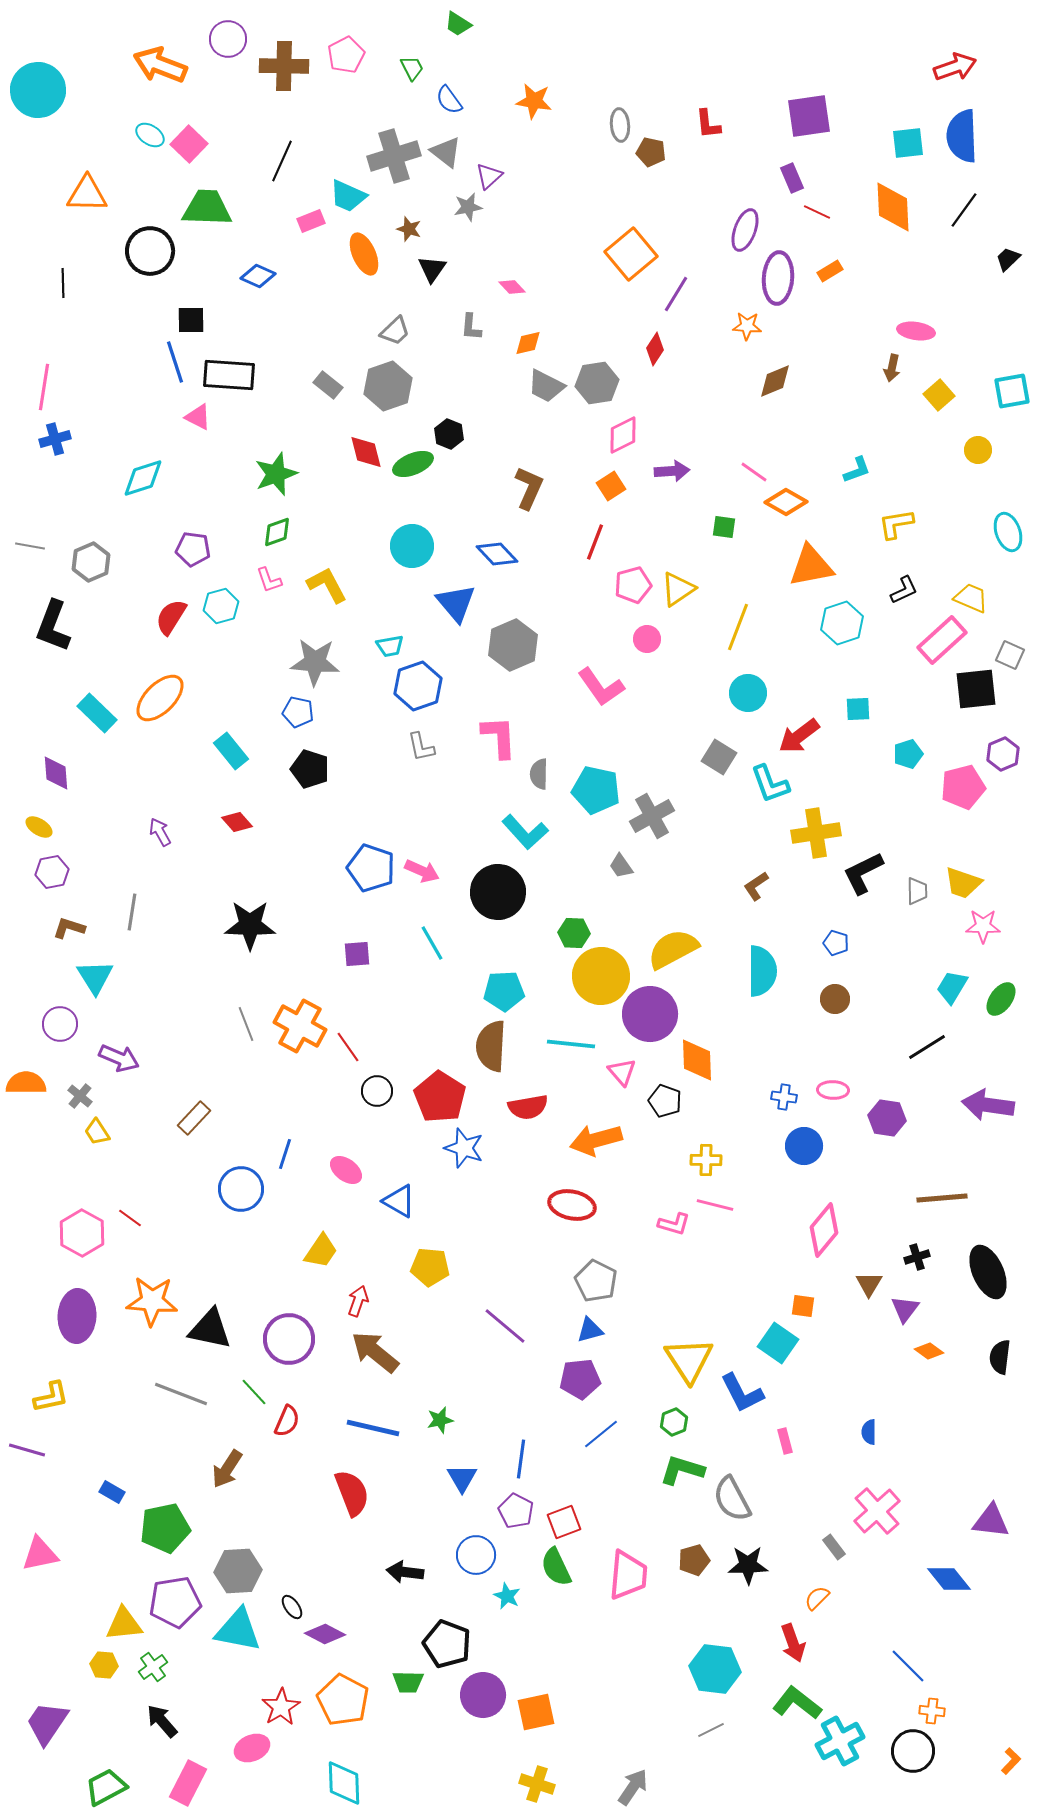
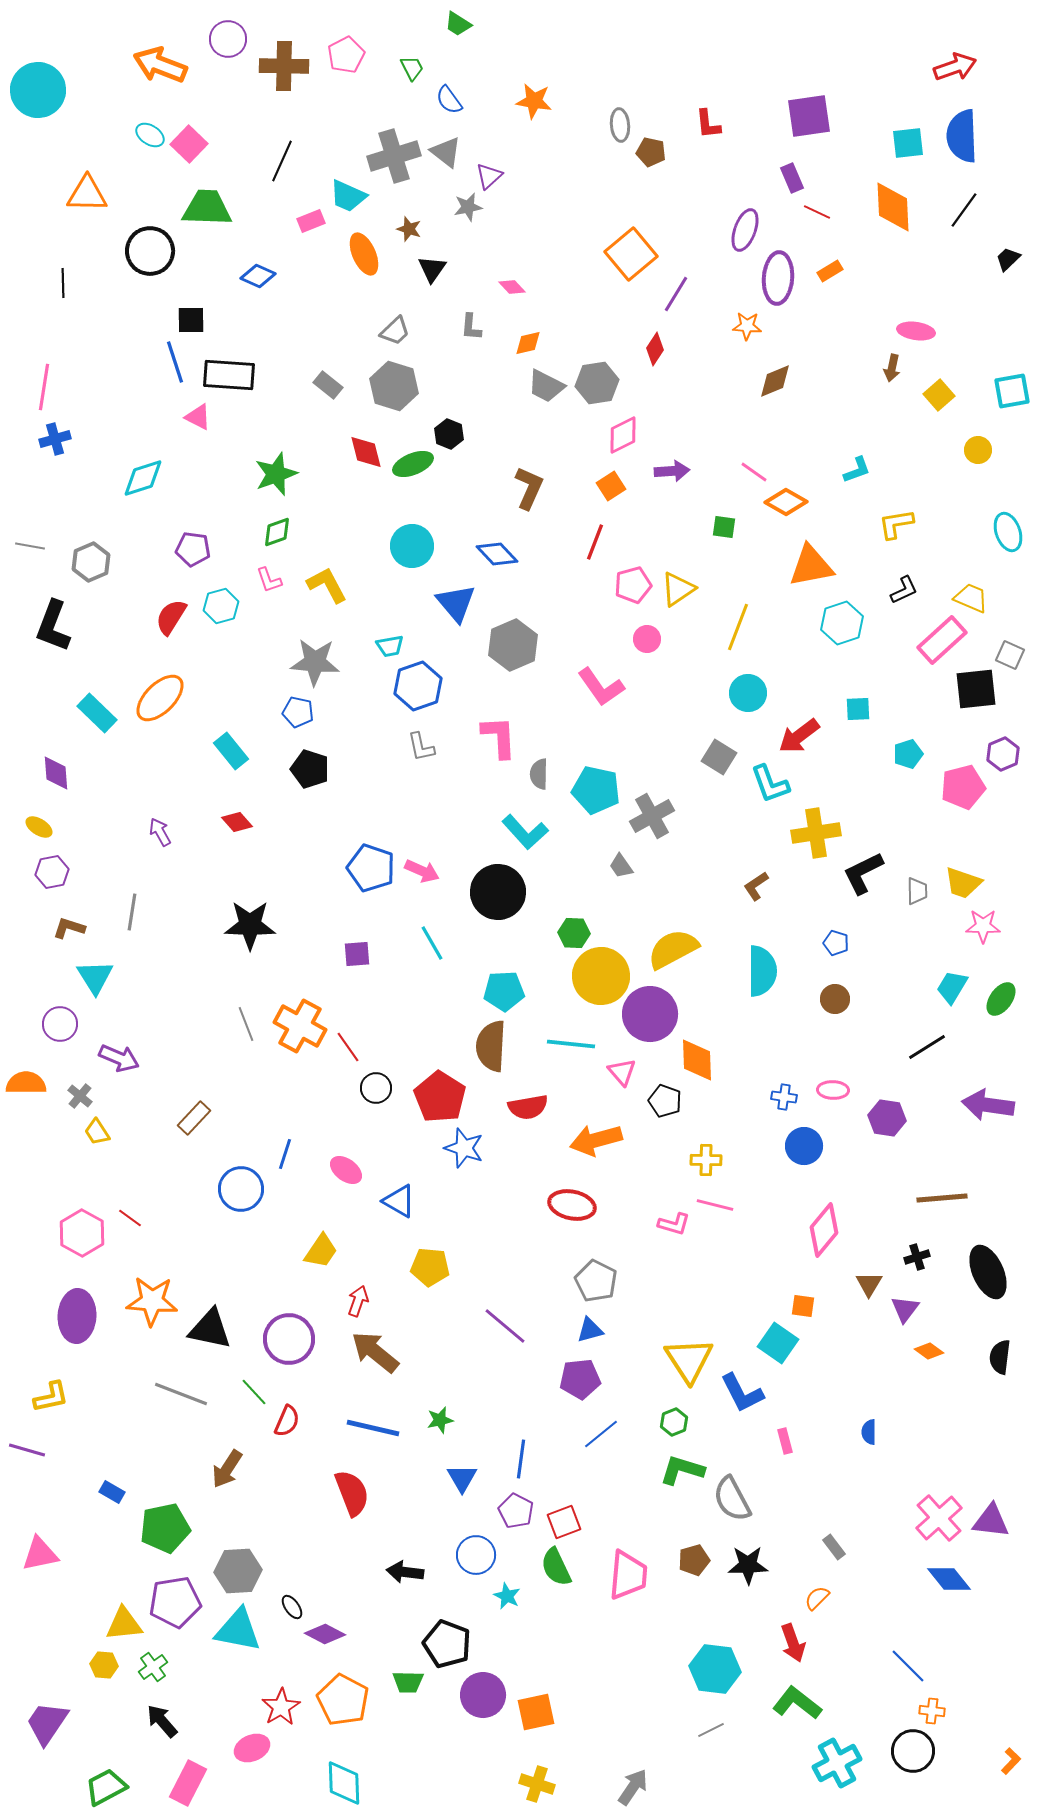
gray hexagon at (388, 386): moved 6 px right; rotated 24 degrees counterclockwise
black circle at (377, 1091): moved 1 px left, 3 px up
pink cross at (877, 1511): moved 62 px right, 7 px down
cyan cross at (840, 1741): moved 3 px left, 22 px down
